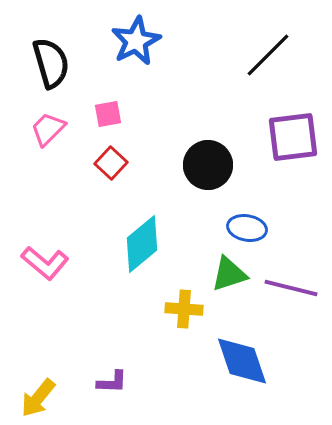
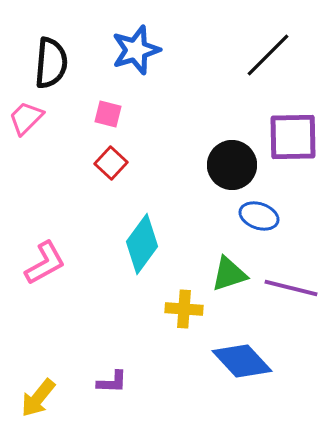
blue star: moved 9 px down; rotated 9 degrees clockwise
black semicircle: rotated 21 degrees clockwise
pink square: rotated 24 degrees clockwise
pink trapezoid: moved 22 px left, 11 px up
purple square: rotated 6 degrees clockwise
black circle: moved 24 px right
blue ellipse: moved 12 px right, 12 px up; rotated 9 degrees clockwise
cyan diamond: rotated 14 degrees counterclockwise
pink L-shape: rotated 69 degrees counterclockwise
blue diamond: rotated 24 degrees counterclockwise
